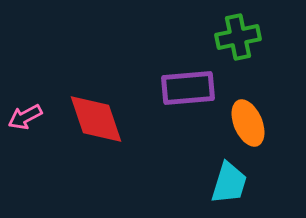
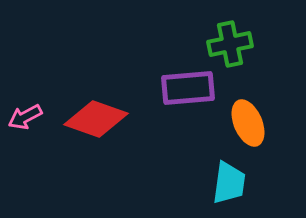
green cross: moved 8 px left, 7 px down
red diamond: rotated 52 degrees counterclockwise
cyan trapezoid: rotated 9 degrees counterclockwise
